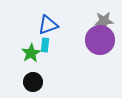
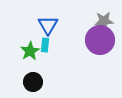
blue triangle: rotated 40 degrees counterclockwise
green star: moved 1 px left, 2 px up
